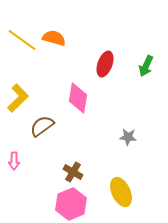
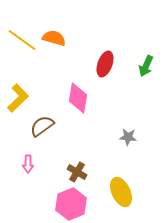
pink arrow: moved 14 px right, 3 px down
brown cross: moved 4 px right
